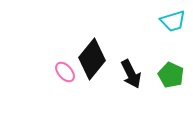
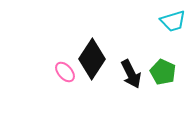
black diamond: rotated 6 degrees counterclockwise
green pentagon: moved 8 px left, 3 px up
